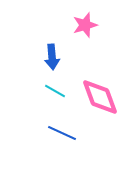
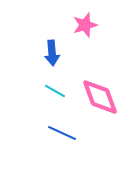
blue arrow: moved 4 px up
